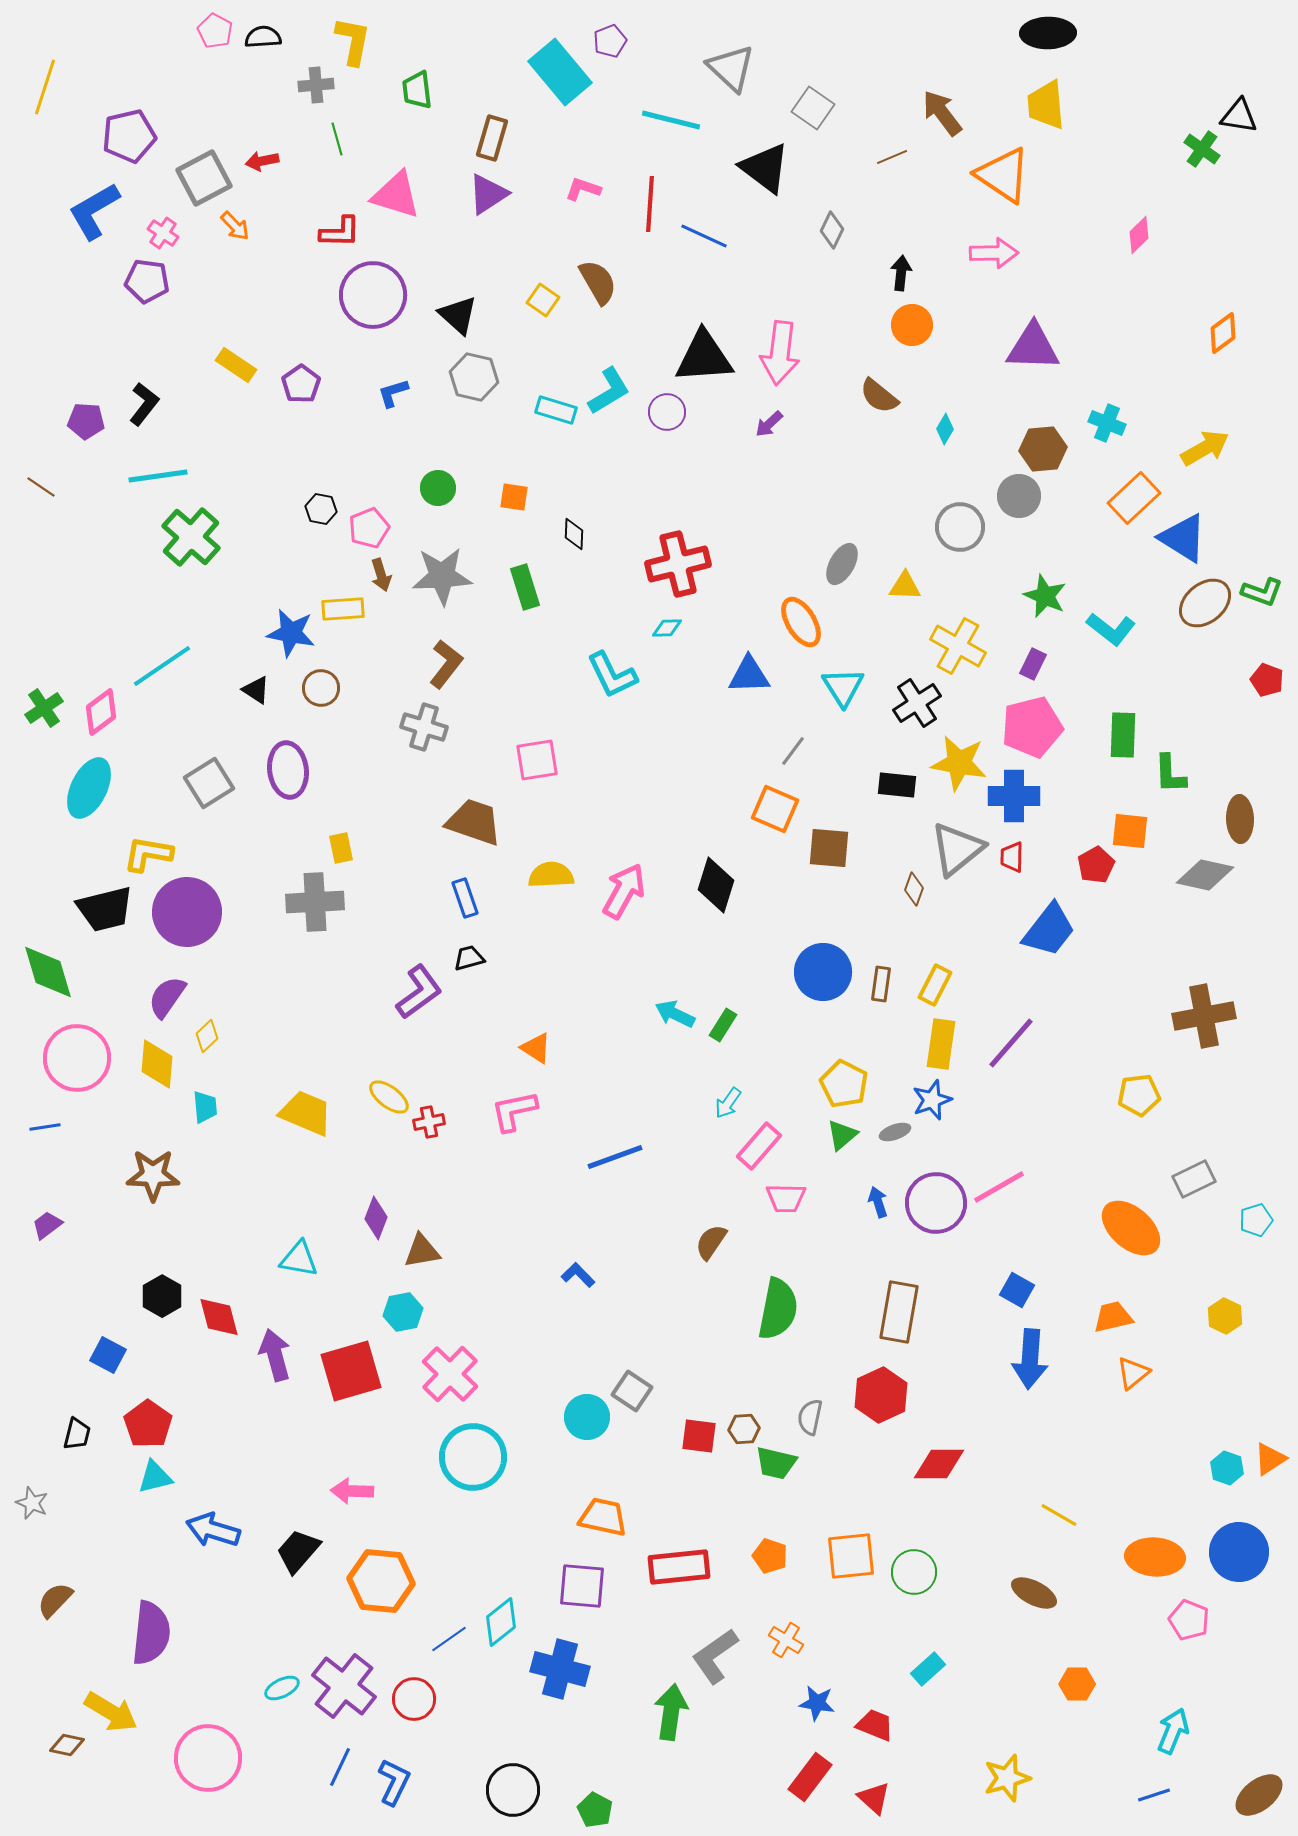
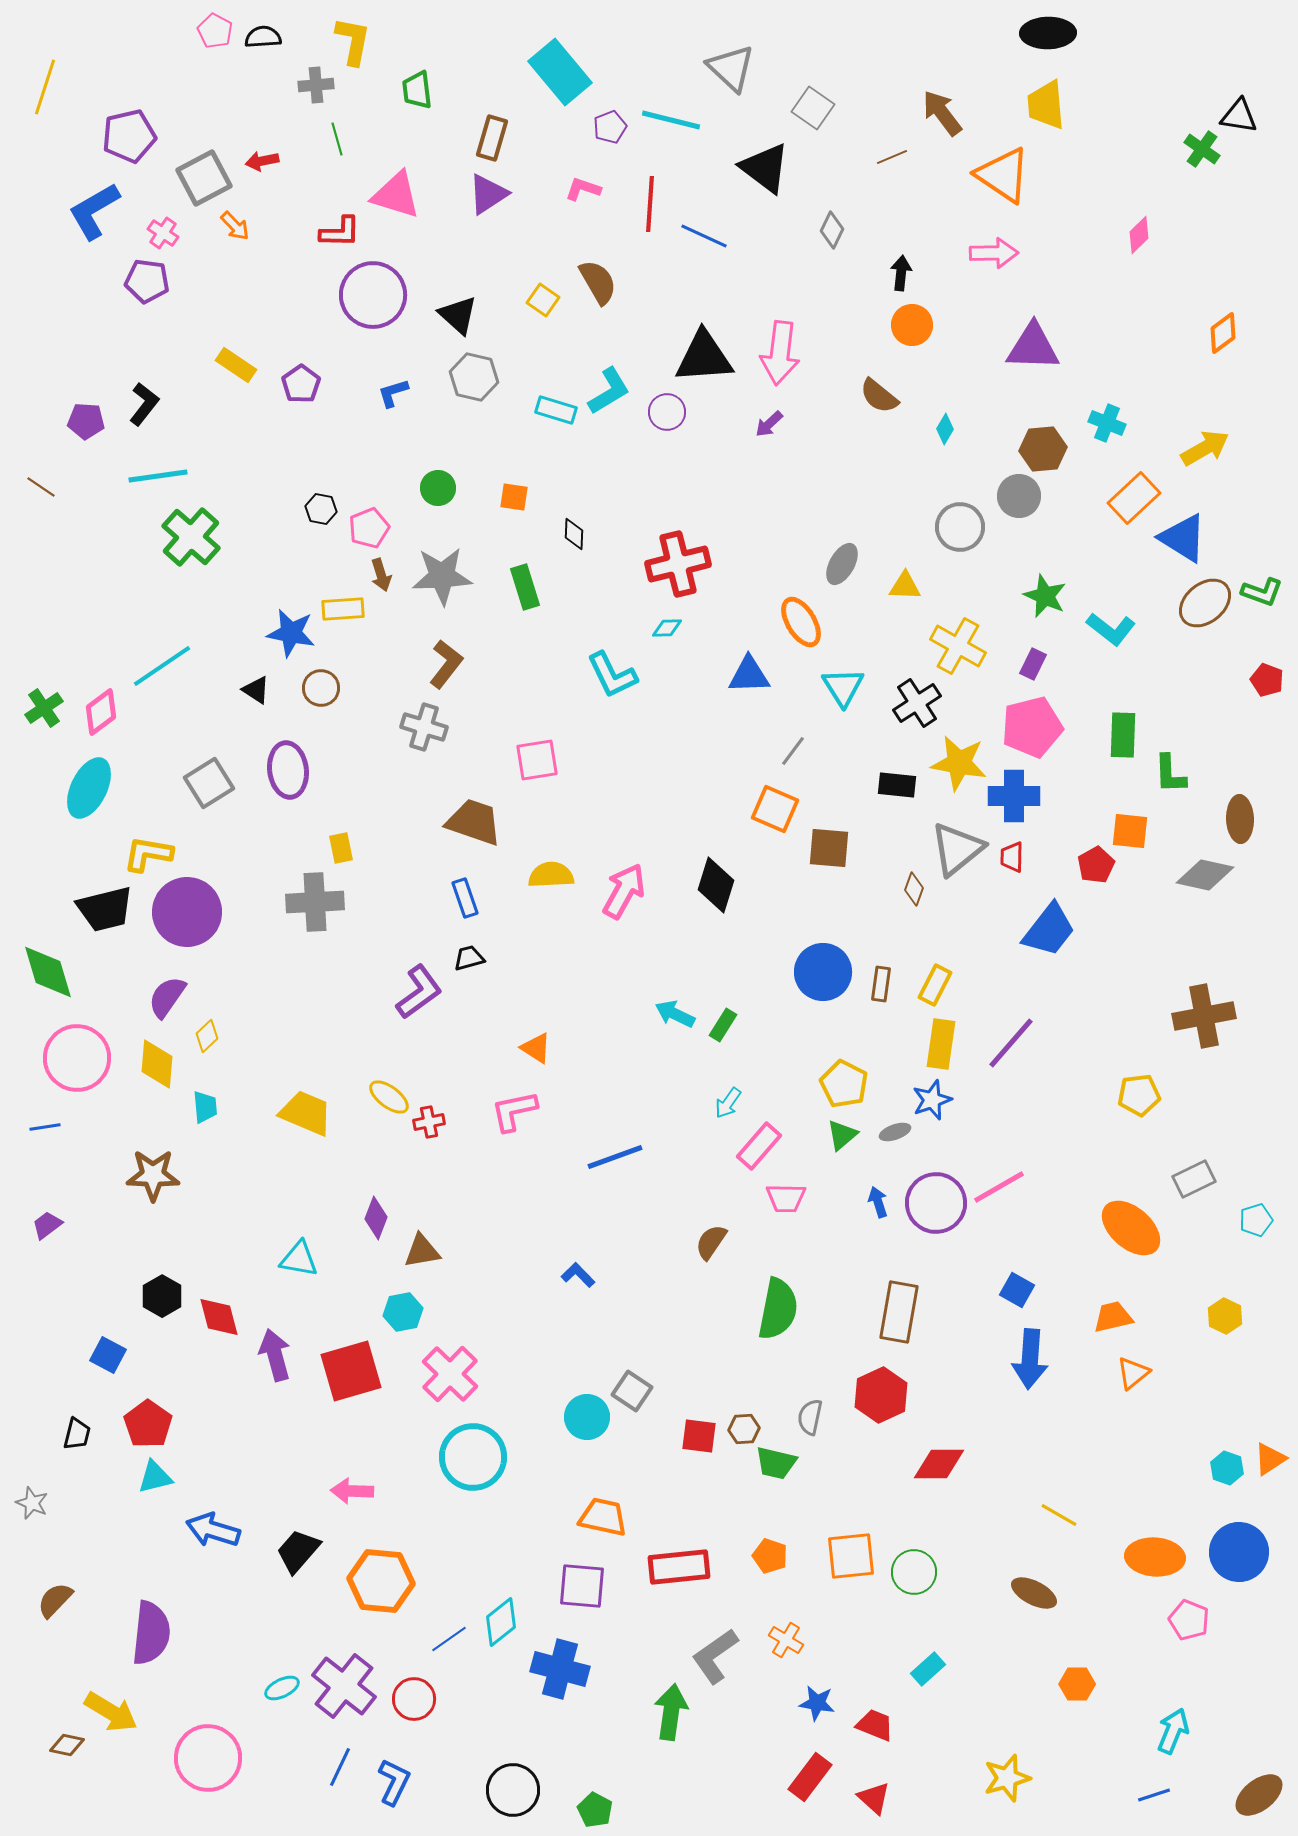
purple pentagon at (610, 41): moved 86 px down
